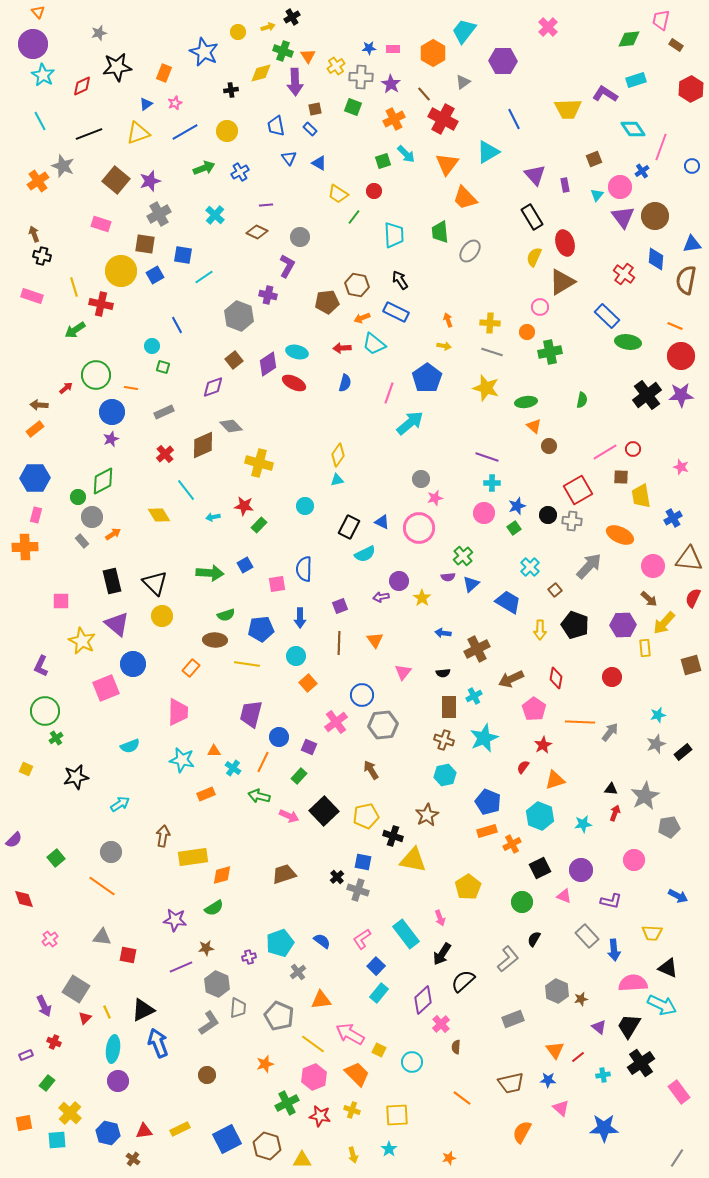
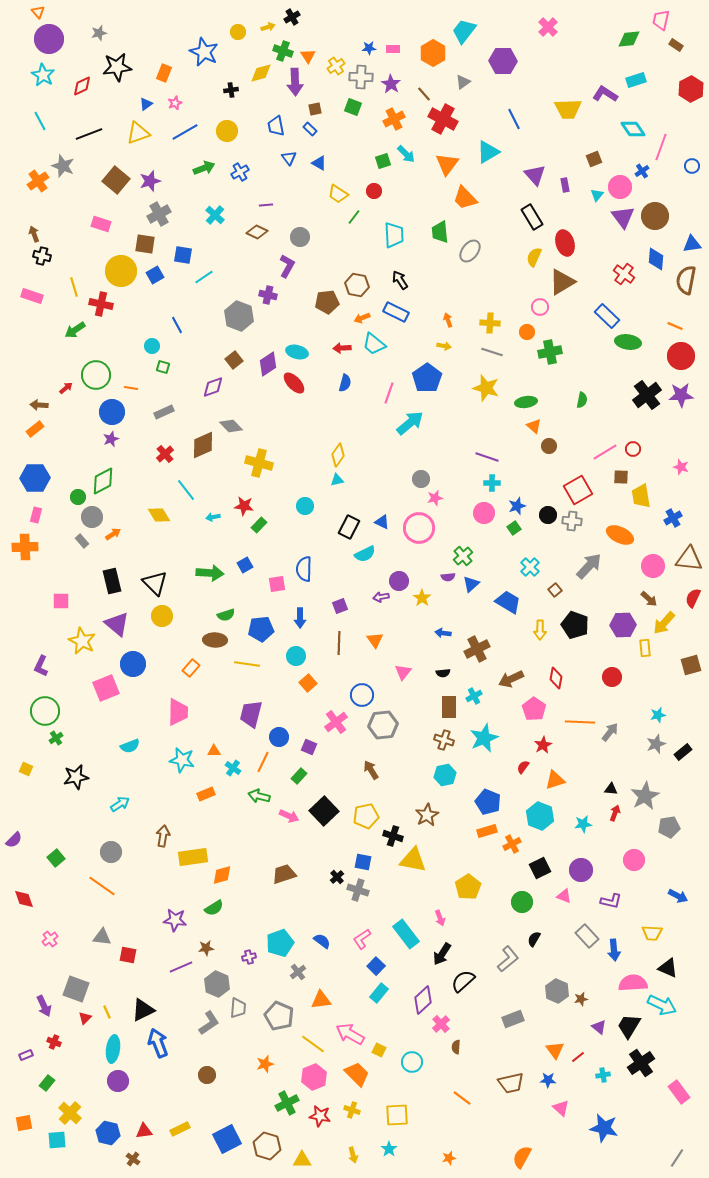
purple circle at (33, 44): moved 16 px right, 5 px up
red ellipse at (294, 383): rotated 20 degrees clockwise
gray square at (76, 989): rotated 12 degrees counterclockwise
blue star at (604, 1128): rotated 12 degrees clockwise
orange semicircle at (522, 1132): moved 25 px down
